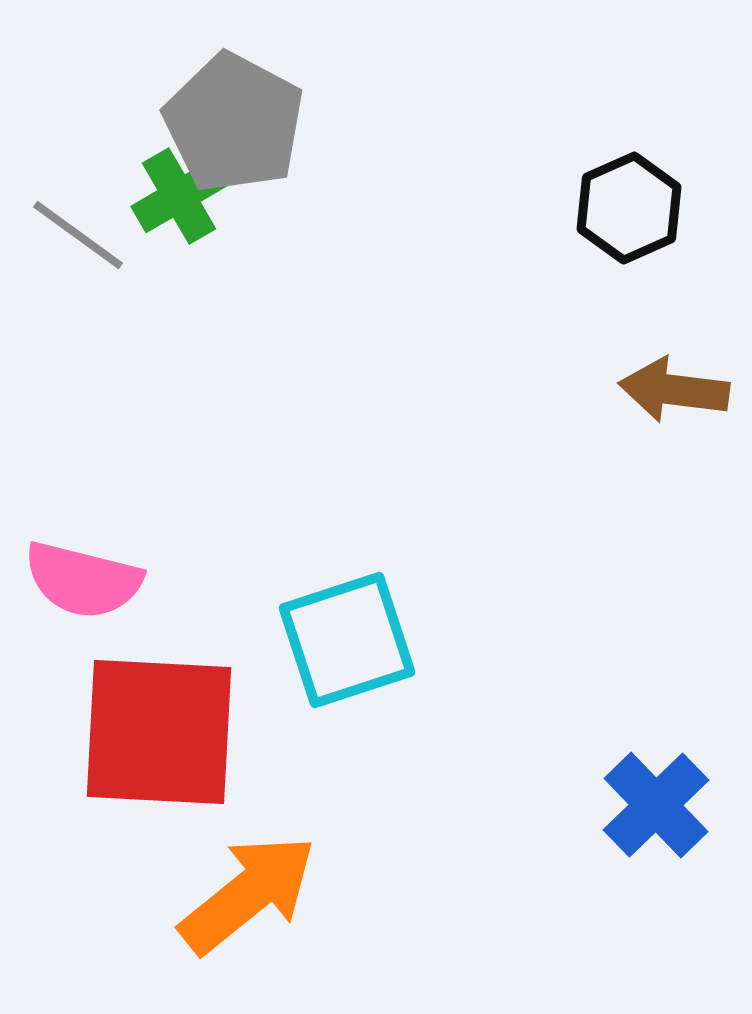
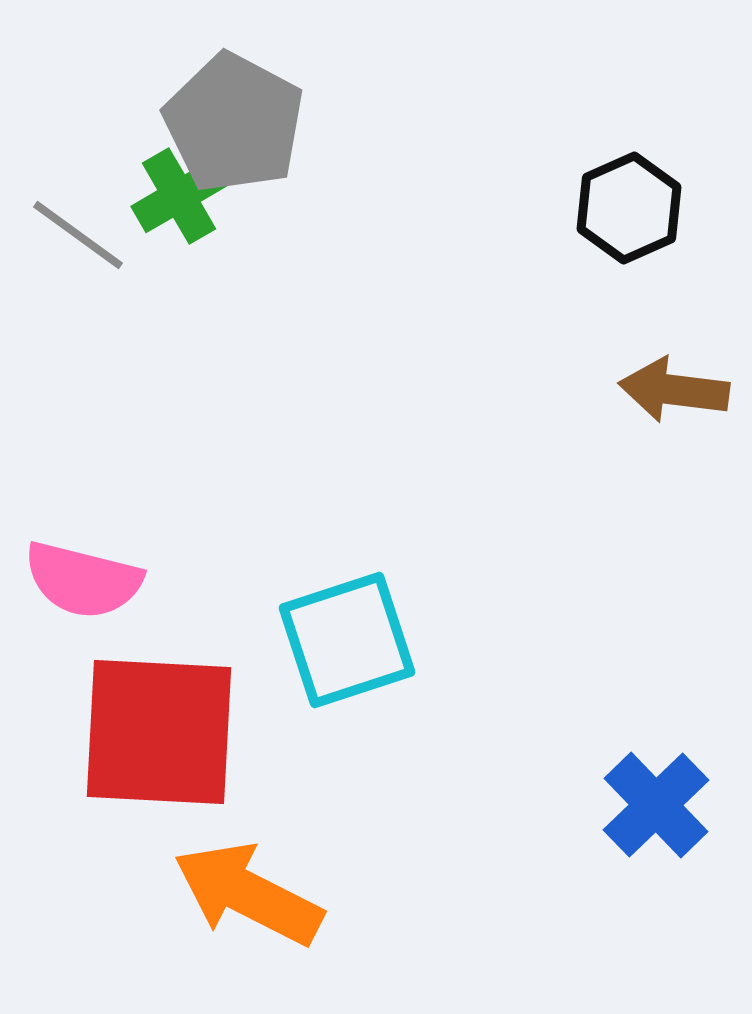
orange arrow: rotated 114 degrees counterclockwise
